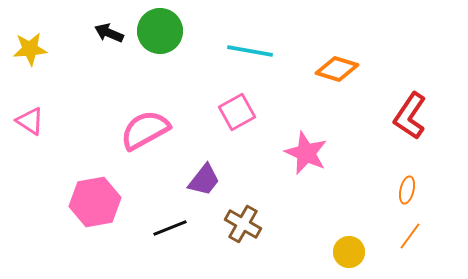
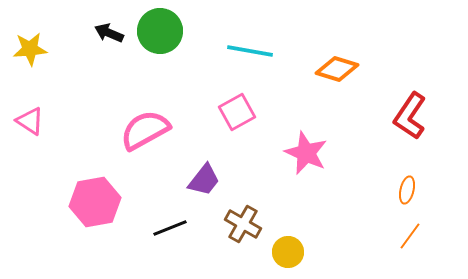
yellow circle: moved 61 px left
